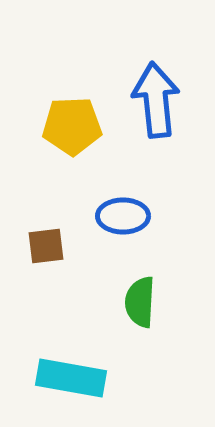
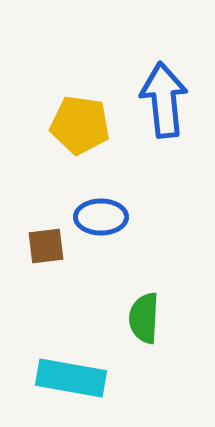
blue arrow: moved 8 px right
yellow pentagon: moved 8 px right, 1 px up; rotated 10 degrees clockwise
blue ellipse: moved 22 px left, 1 px down
green semicircle: moved 4 px right, 16 px down
